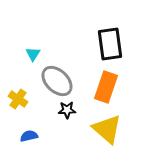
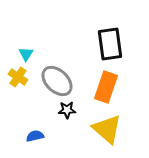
cyan triangle: moved 7 px left
yellow cross: moved 22 px up
blue semicircle: moved 6 px right
